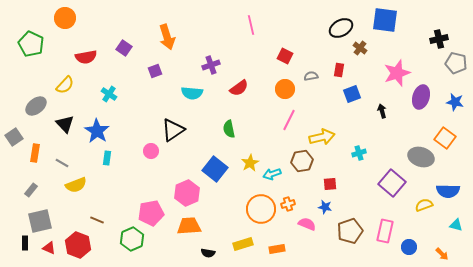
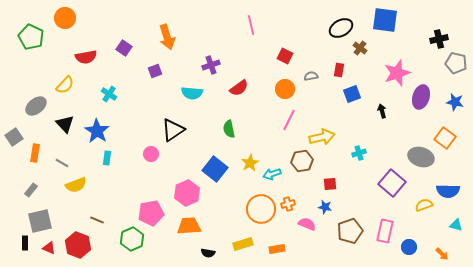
green pentagon at (31, 44): moved 7 px up
pink circle at (151, 151): moved 3 px down
